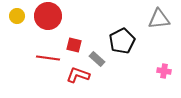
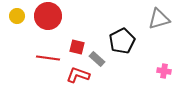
gray triangle: rotated 10 degrees counterclockwise
red square: moved 3 px right, 2 px down
